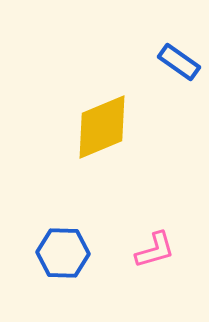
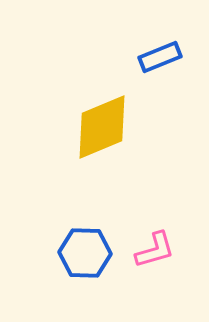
blue rectangle: moved 19 px left, 5 px up; rotated 57 degrees counterclockwise
blue hexagon: moved 22 px right
